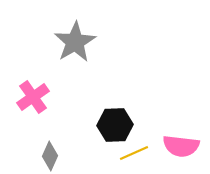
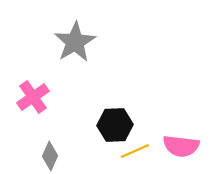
yellow line: moved 1 px right, 2 px up
